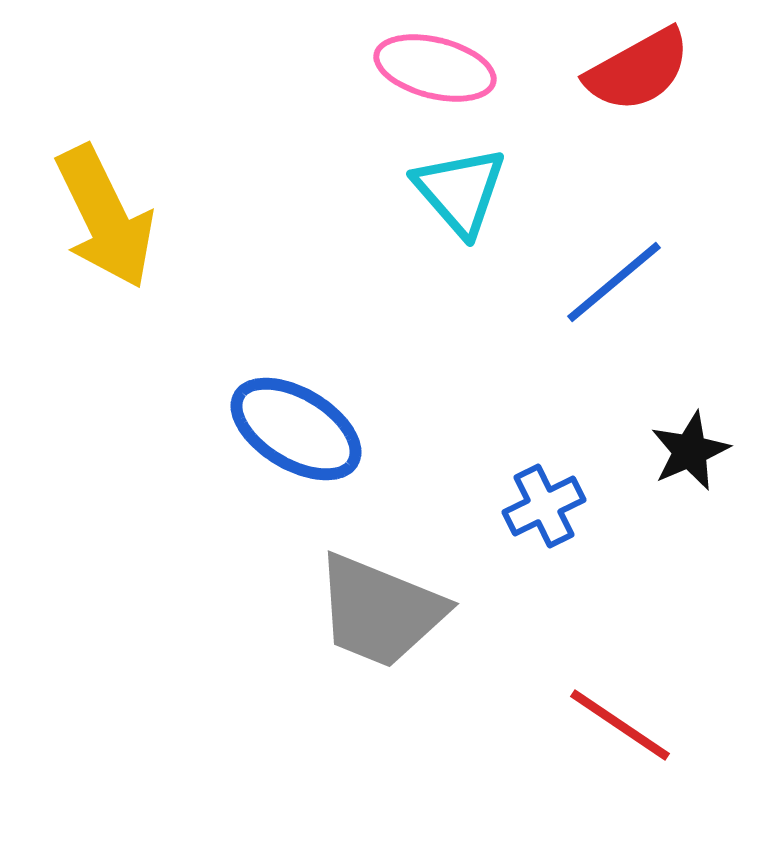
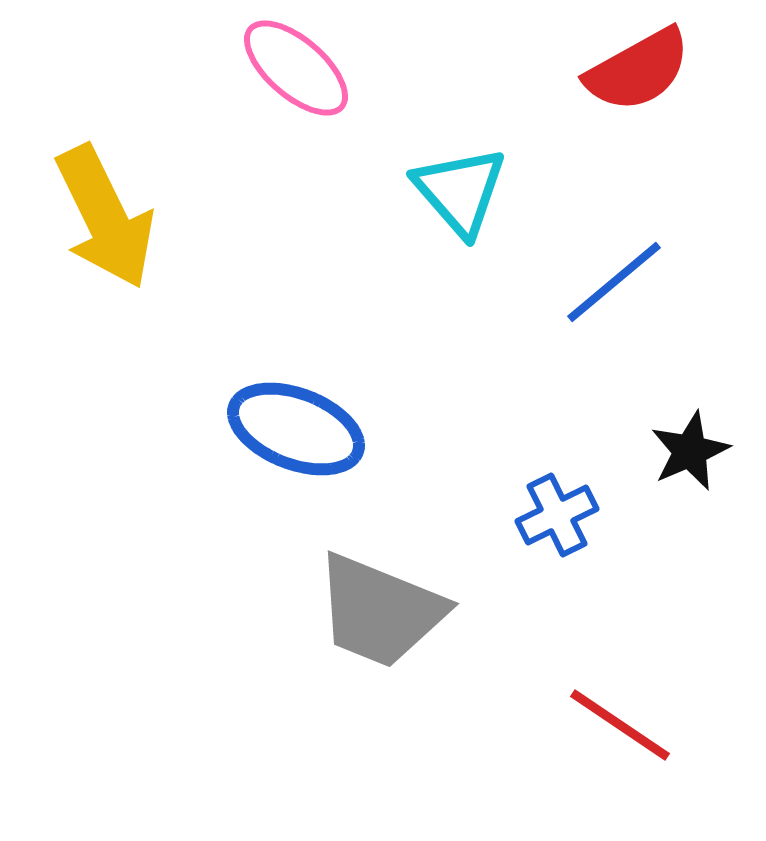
pink ellipse: moved 139 px left; rotated 27 degrees clockwise
blue ellipse: rotated 10 degrees counterclockwise
blue cross: moved 13 px right, 9 px down
